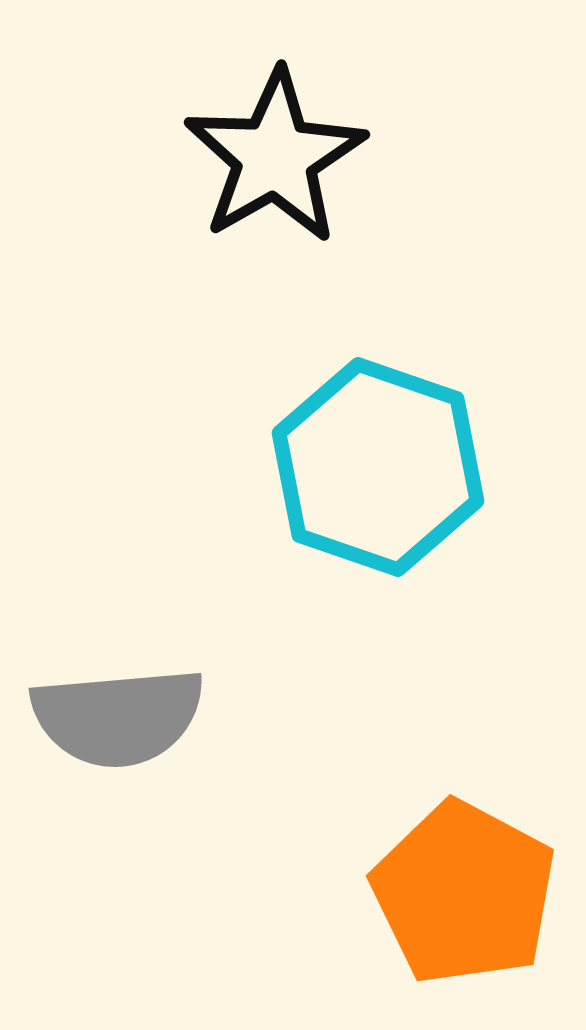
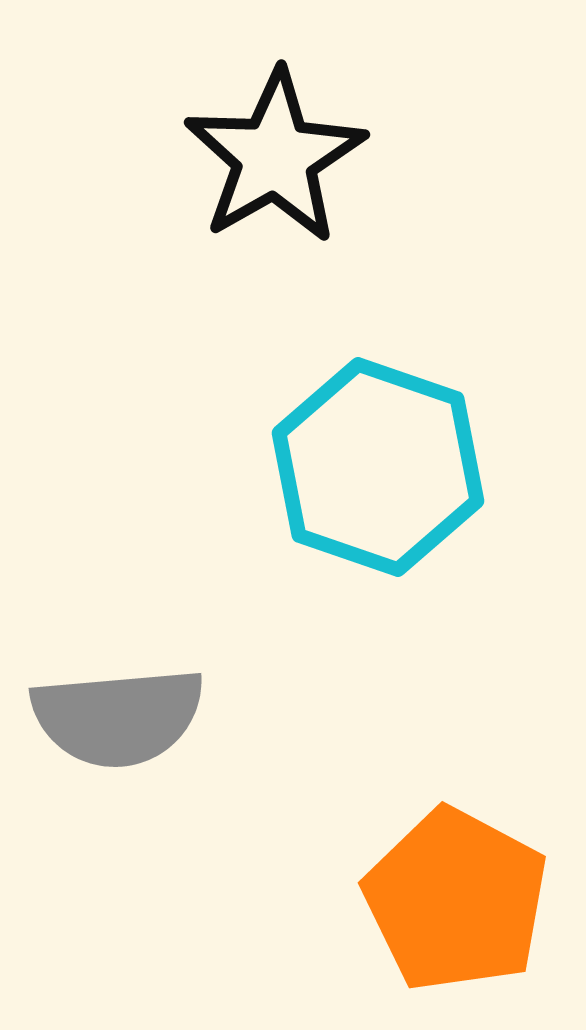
orange pentagon: moved 8 px left, 7 px down
